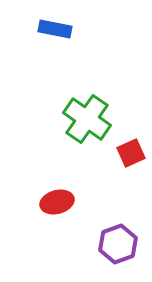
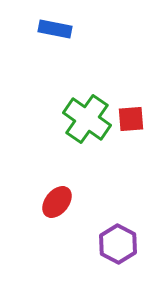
red square: moved 34 px up; rotated 20 degrees clockwise
red ellipse: rotated 36 degrees counterclockwise
purple hexagon: rotated 12 degrees counterclockwise
